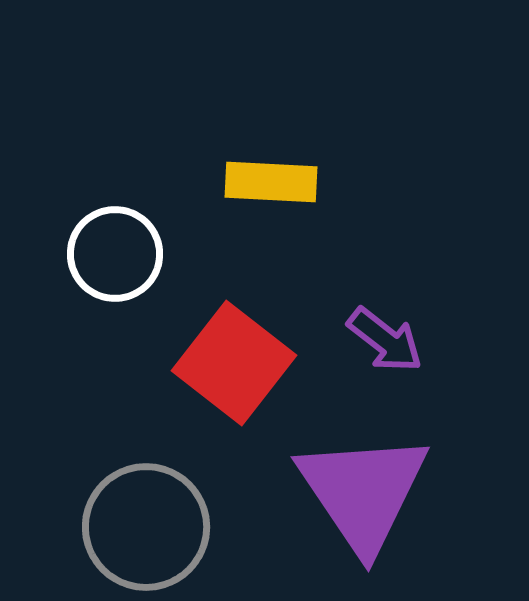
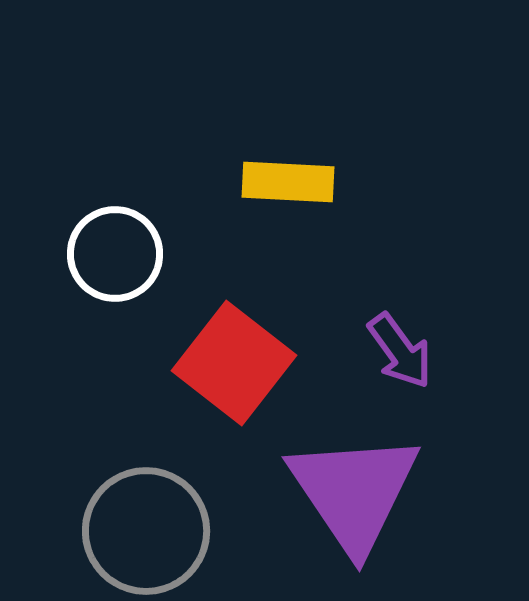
yellow rectangle: moved 17 px right
purple arrow: moved 15 px right, 11 px down; rotated 16 degrees clockwise
purple triangle: moved 9 px left
gray circle: moved 4 px down
